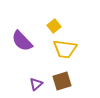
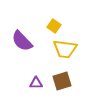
yellow square: rotated 16 degrees counterclockwise
purple triangle: moved 1 px up; rotated 40 degrees clockwise
